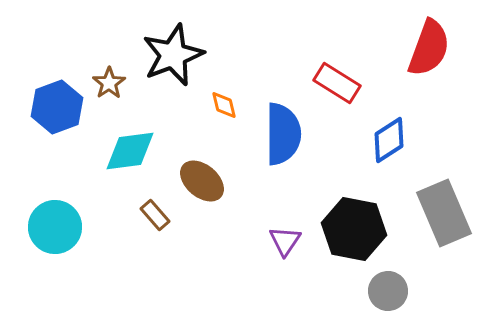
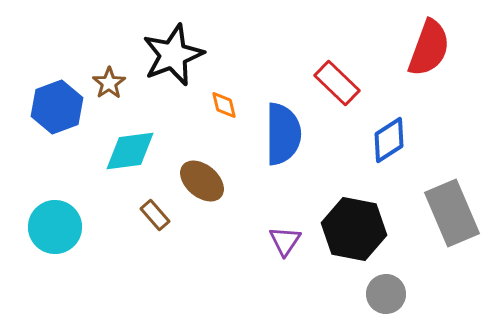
red rectangle: rotated 12 degrees clockwise
gray rectangle: moved 8 px right
gray circle: moved 2 px left, 3 px down
